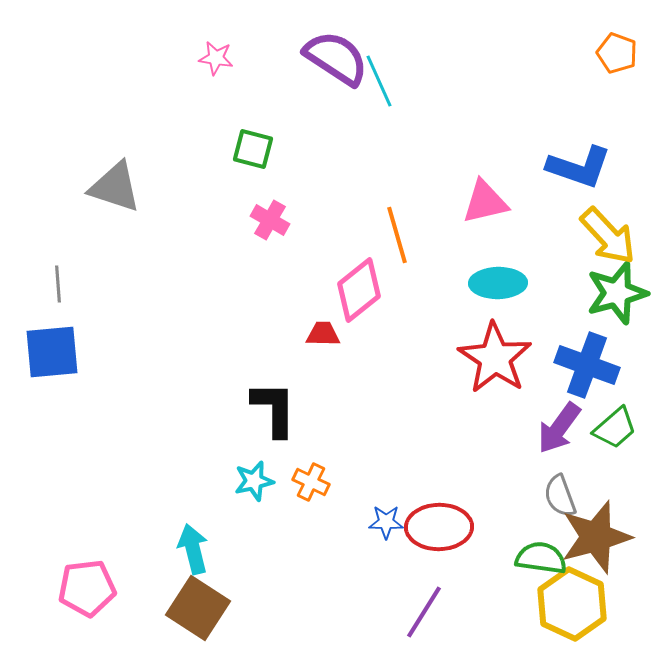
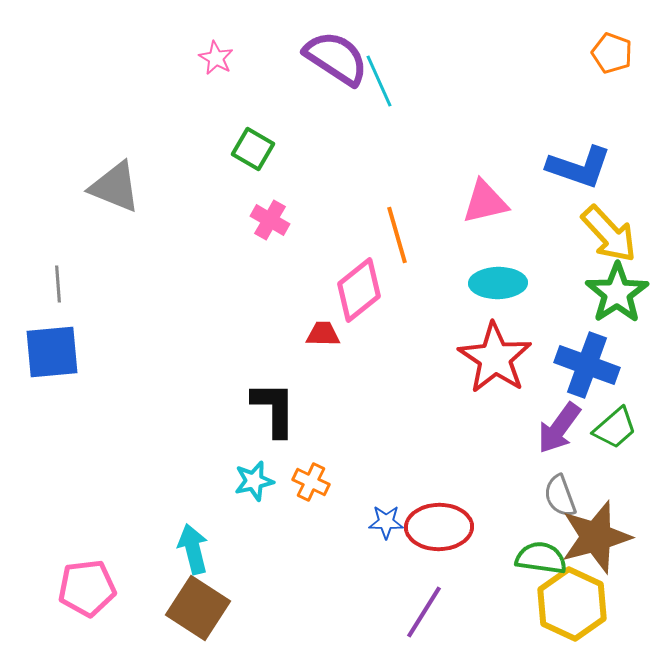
orange pentagon: moved 5 px left
pink star: rotated 20 degrees clockwise
green square: rotated 15 degrees clockwise
gray triangle: rotated 4 degrees clockwise
yellow arrow: moved 1 px right, 2 px up
green star: rotated 18 degrees counterclockwise
